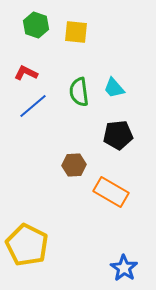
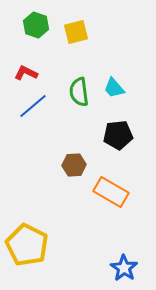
yellow square: rotated 20 degrees counterclockwise
